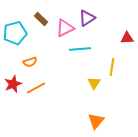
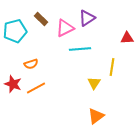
cyan pentagon: moved 2 px up
orange semicircle: moved 1 px right, 2 px down
red star: rotated 30 degrees counterclockwise
orange triangle: moved 5 px up; rotated 12 degrees clockwise
